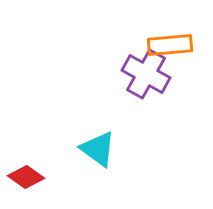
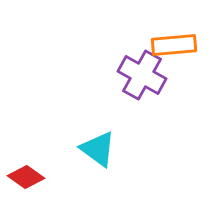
orange rectangle: moved 4 px right
purple cross: moved 4 px left, 1 px down
